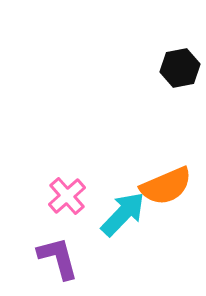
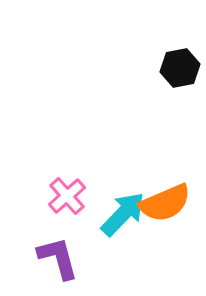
orange semicircle: moved 1 px left, 17 px down
